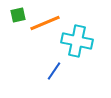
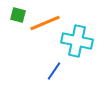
green square: rotated 28 degrees clockwise
